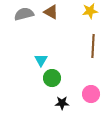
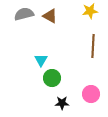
brown triangle: moved 1 px left, 4 px down
